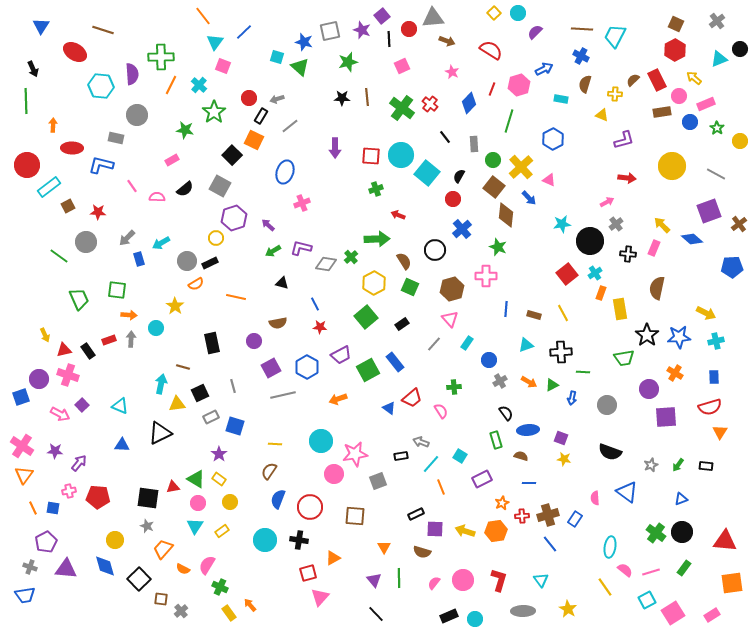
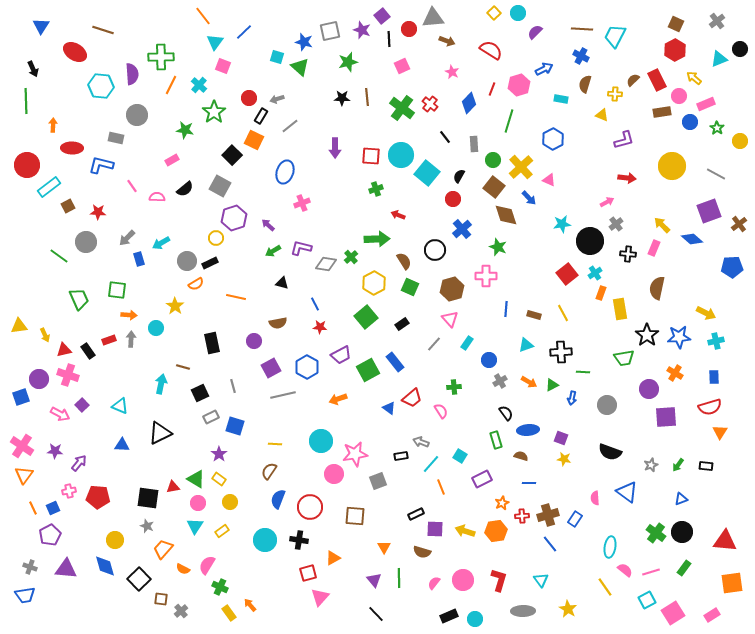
brown diamond at (506, 215): rotated 25 degrees counterclockwise
yellow triangle at (177, 404): moved 158 px left, 78 px up
blue square at (53, 508): rotated 32 degrees counterclockwise
purple pentagon at (46, 542): moved 4 px right, 7 px up
